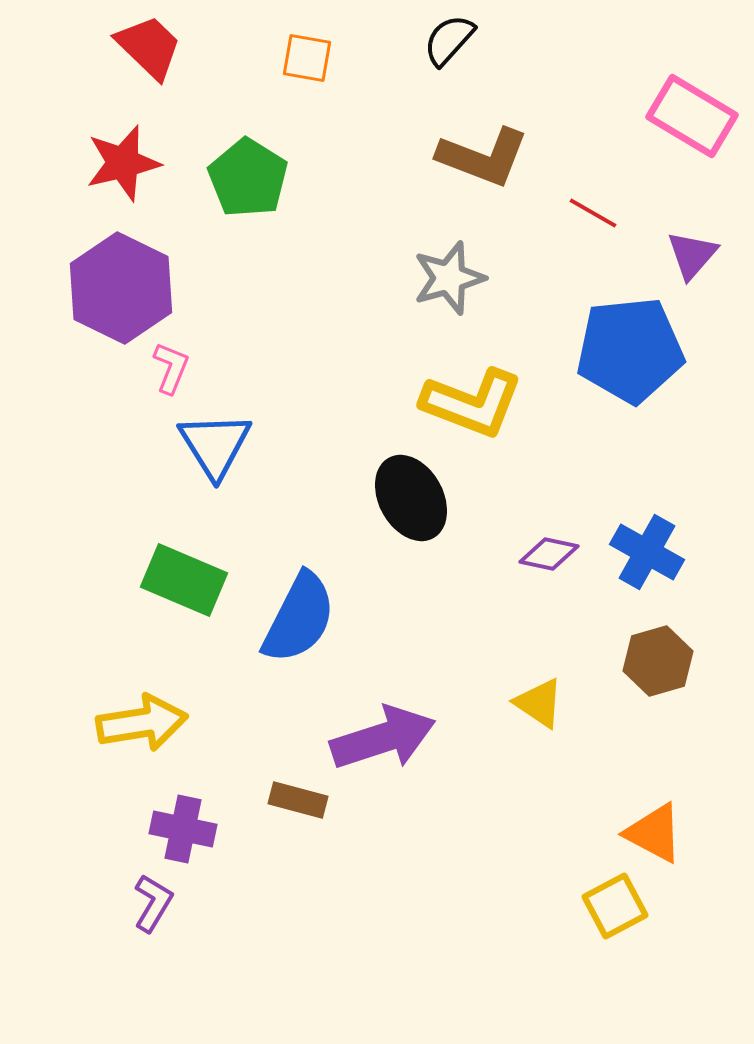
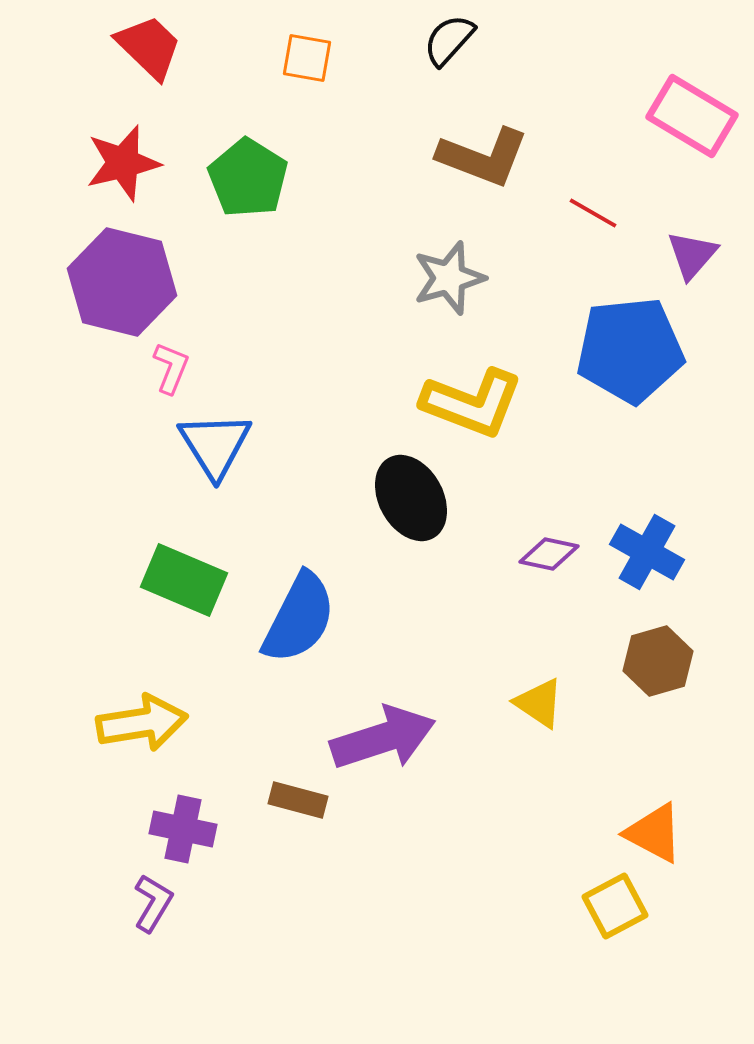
purple hexagon: moved 1 px right, 6 px up; rotated 12 degrees counterclockwise
